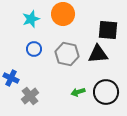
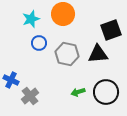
black square: moved 3 px right; rotated 25 degrees counterclockwise
blue circle: moved 5 px right, 6 px up
blue cross: moved 2 px down
